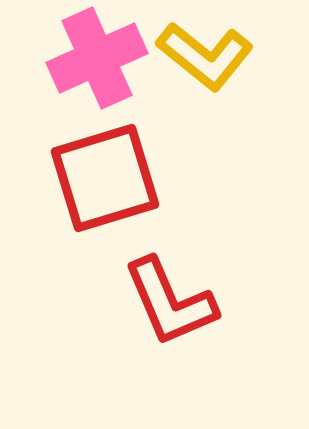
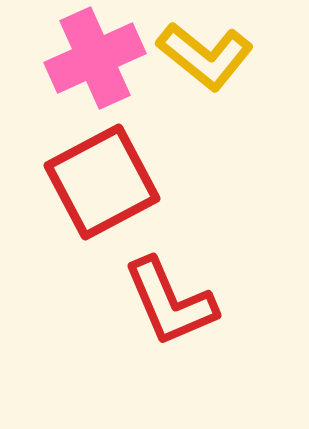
pink cross: moved 2 px left
red square: moved 3 px left, 4 px down; rotated 11 degrees counterclockwise
